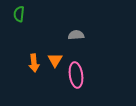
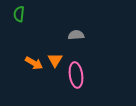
orange arrow: rotated 54 degrees counterclockwise
